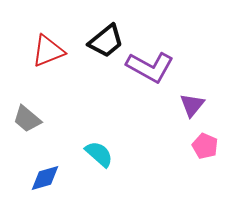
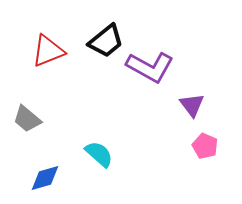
purple triangle: rotated 16 degrees counterclockwise
